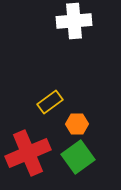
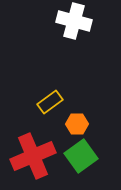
white cross: rotated 20 degrees clockwise
red cross: moved 5 px right, 3 px down
green square: moved 3 px right, 1 px up
